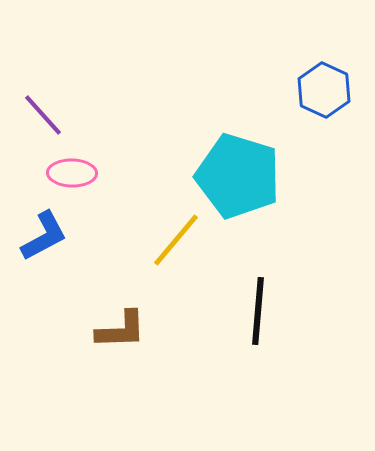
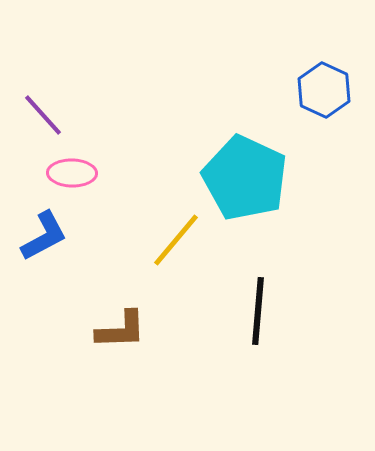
cyan pentagon: moved 7 px right, 2 px down; rotated 8 degrees clockwise
